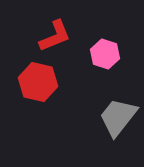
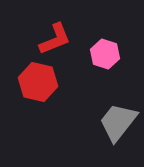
red L-shape: moved 3 px down
gray trapezoid: moved 5 px down
